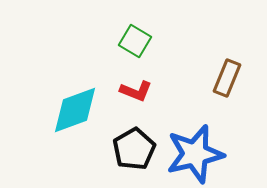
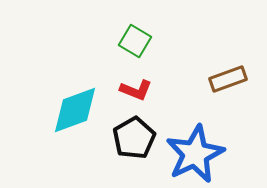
brown rectangle: moved 1 px right, 1 px down; rotated 48 degrees clockwise
red L-shape: moved 1 px up
black pentagon: moved 11 px up
blue star: rotated 12 degrees counterclockwise
